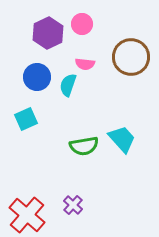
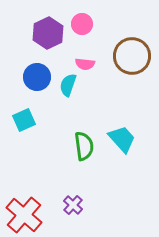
brown circle: moved 1 px right, 1 px up
cyan square: moved 2 px left, 1 px down
green semicircle: rotated 88 degrees counterclockwise
red cross: moved 3 px left
